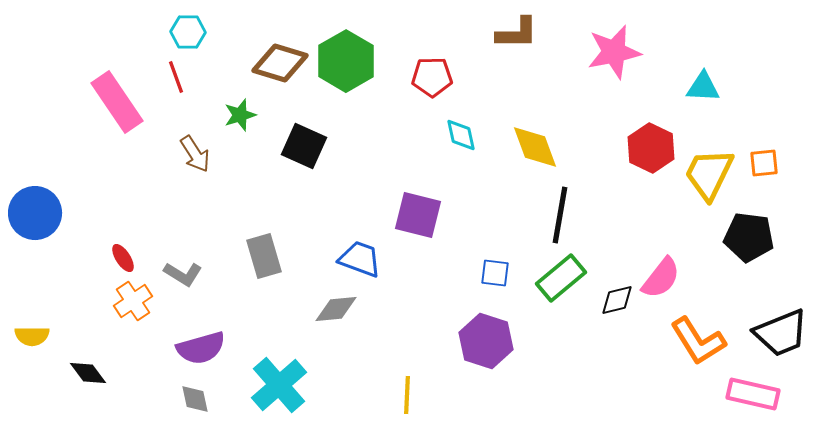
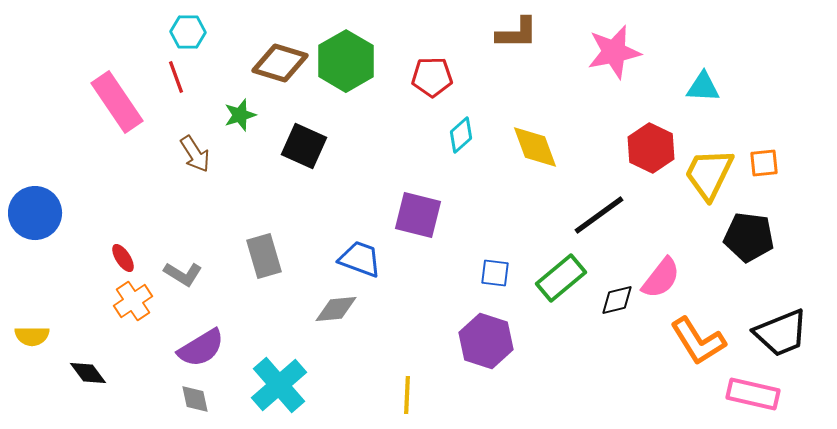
cyan diamond at (461, 135): rotated 60 degrees clockwise
black line at (560, 215): moved 39 px right; rotated 44 degrees clockwise
purple semicircle at (201, 348): rotated 15 degrees counterclockwise
